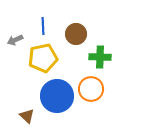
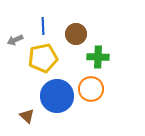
green cross: moved 2 px left
